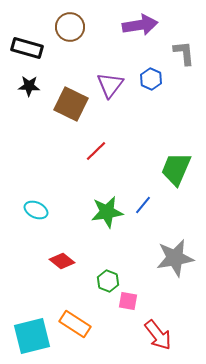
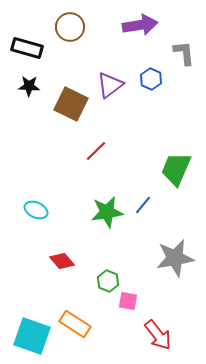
purple triangle: rotated 16 degrees clockwise
red diamond: rotated 10 degrees clockwise
cyan square: rotated 33 degrees clockwise
